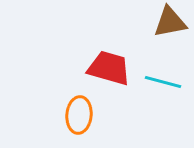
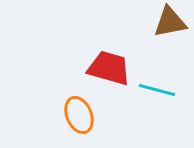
cyan line: moved 6 px left, 8 px down
orange ellipse: rotated 27 degrees counterclockwise
